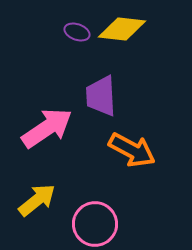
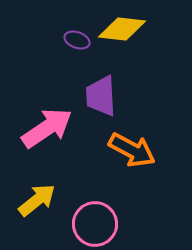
purple ellipse: moved 8 px down
